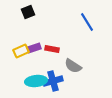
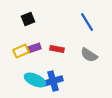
black square: moved 7 px down
red rectangle: moved 5 px right
gray semicircle: moved 16 px right, 11 px up
cyan ellipse: moved 1 px left, 1 px up; rotated 30 degrees clockwise
